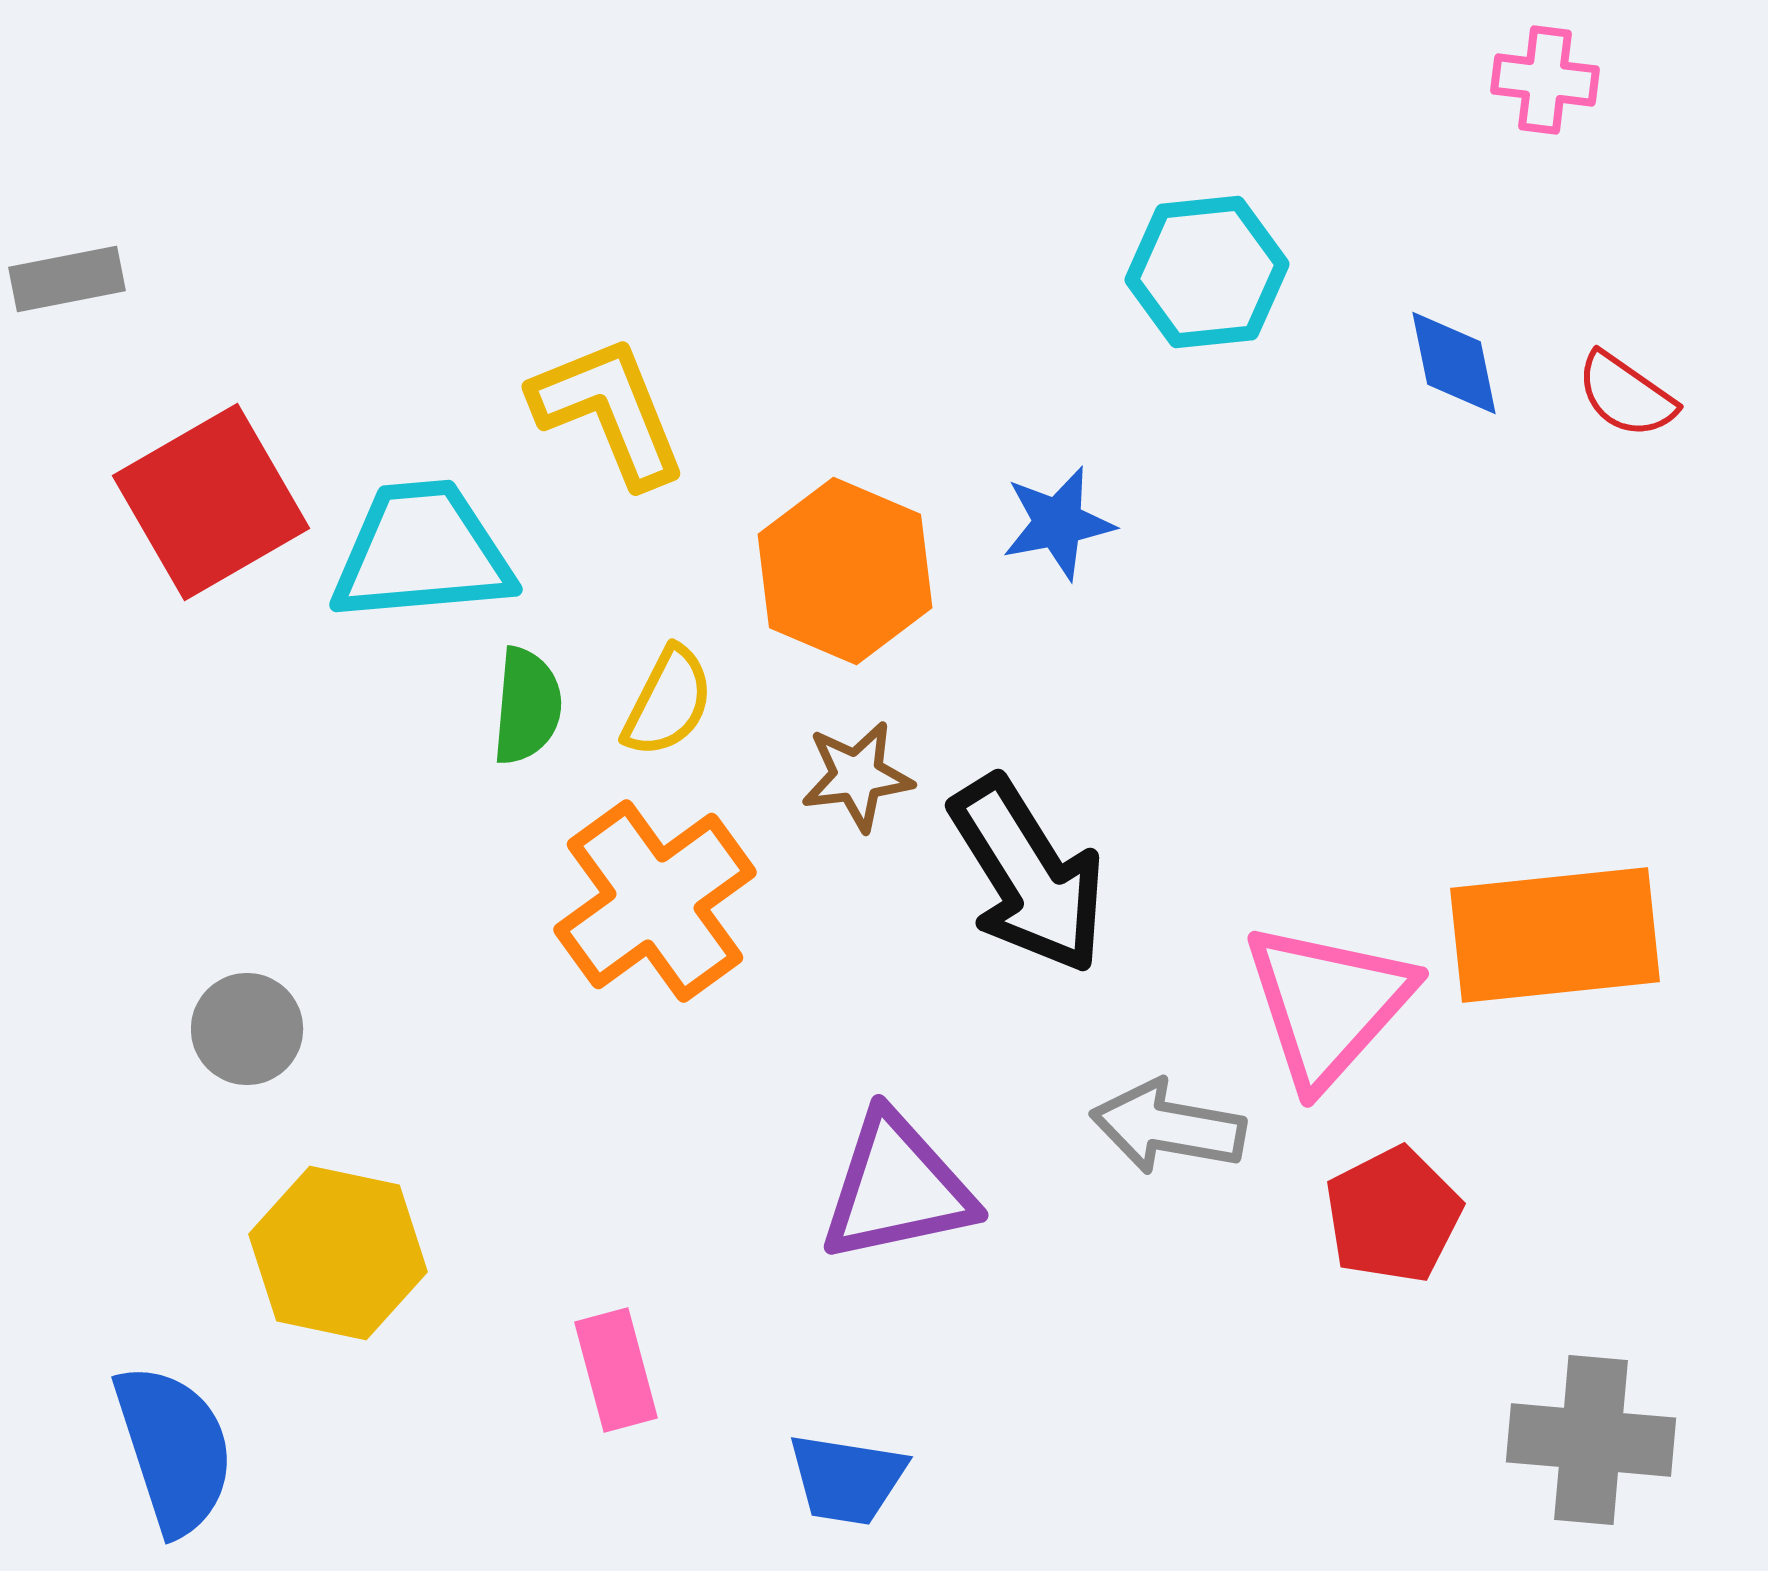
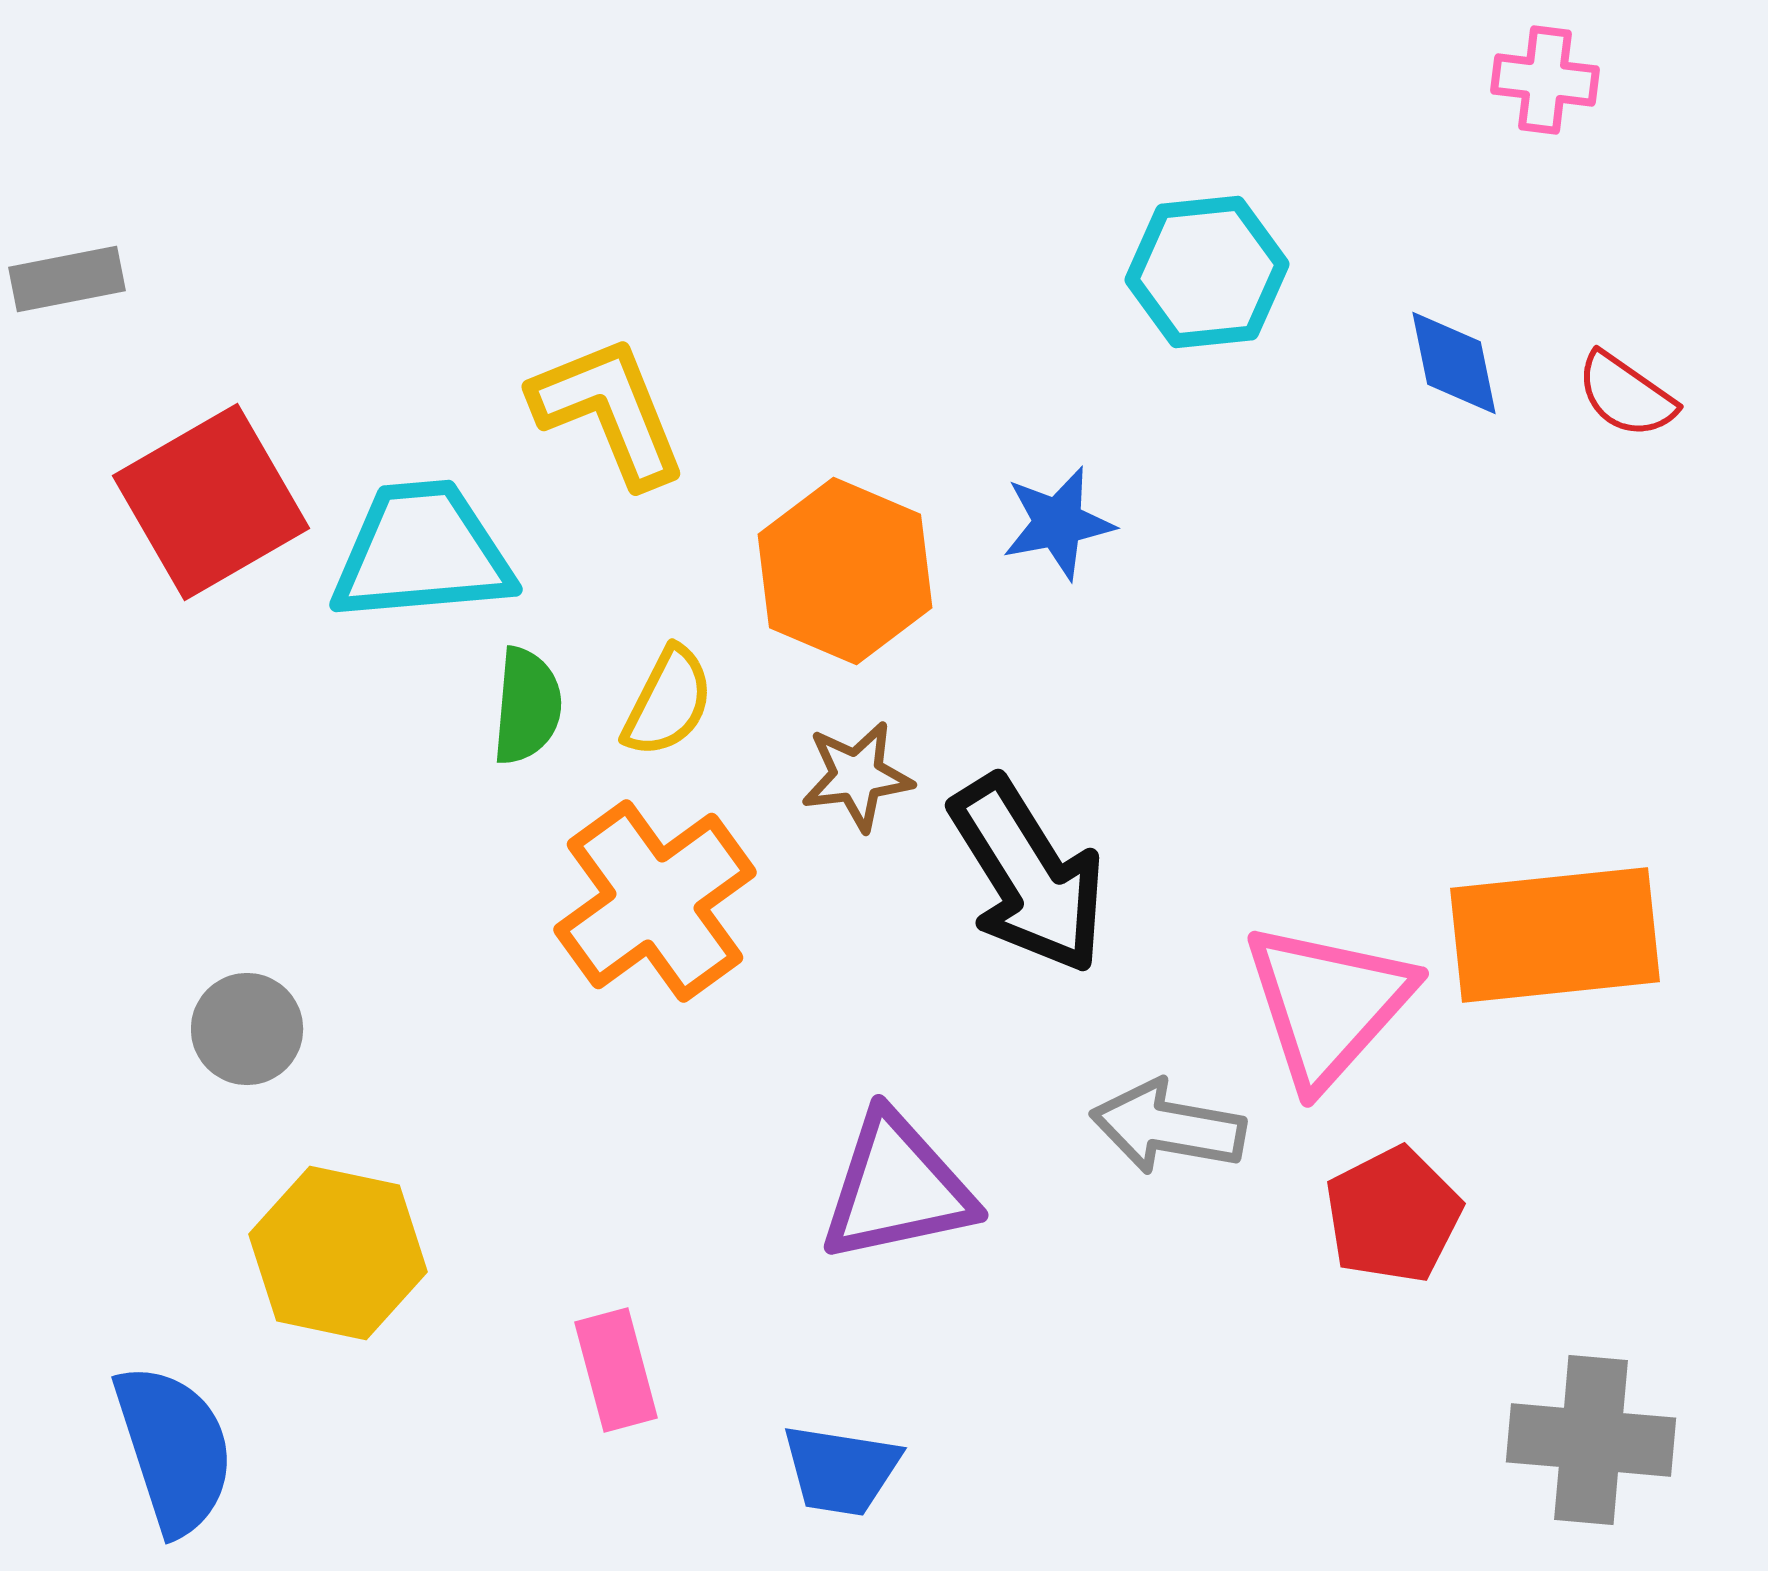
blue trapezoid: moved 6 px left, 9 px up
